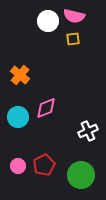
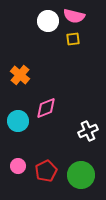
cyan circle: moved 4 px down
red pentagon: moved 2 px right, 6 px down
